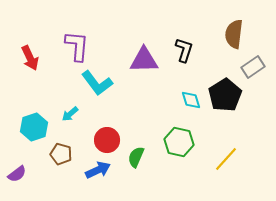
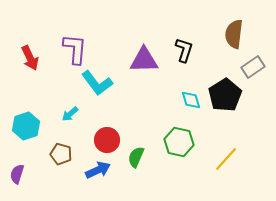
purple L-shape: moved 2 px left, 3 px down
cyan hexagon: moved 8 px left, 1 px up
purple semicircle: rotated 144 degrees clockwise
